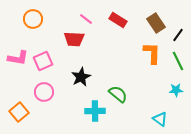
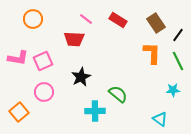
cyan star: moved 3 px left
